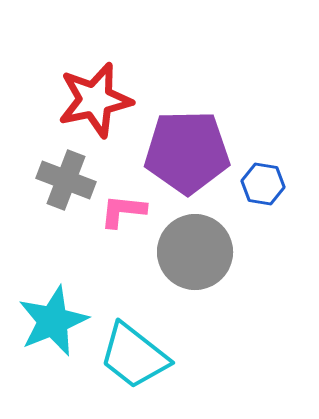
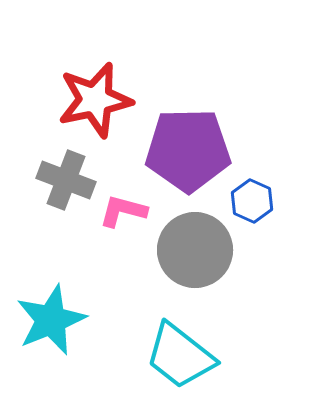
purple pentagon: moved 1 px right, 2 px up
blue hexagon: moved 11 px left, 17 px down; rotated 15 degrees clockwise
pink L-shape: rotated 9 degrees clockwise
gray circle: moved 2 px up
cyan star: moved 2 px left, 1 px up
cyan trapezoid: moved 46 px right
